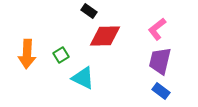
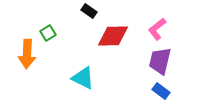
red diamond: moved 8 px right
green square: moved 13 px left, 22 px up
